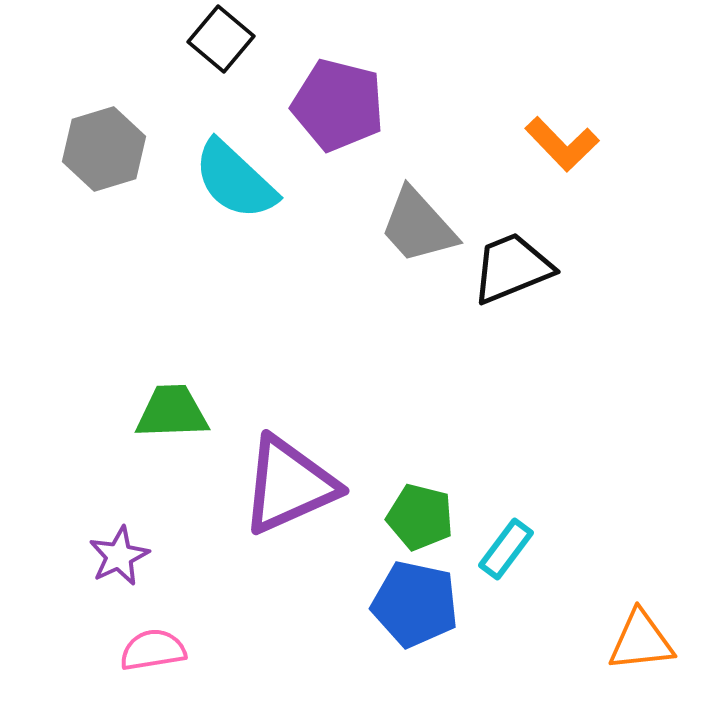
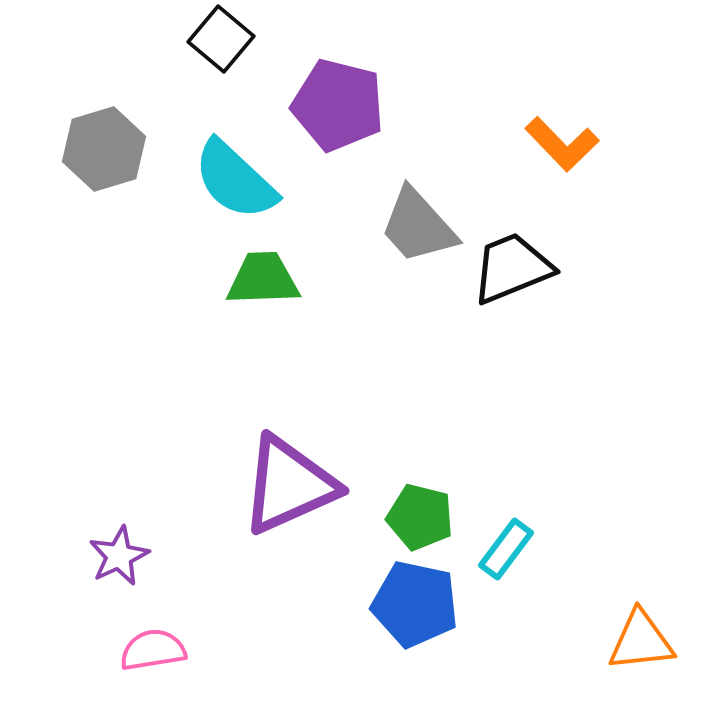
green trapezoid: moved 91 px right, 133 px up
